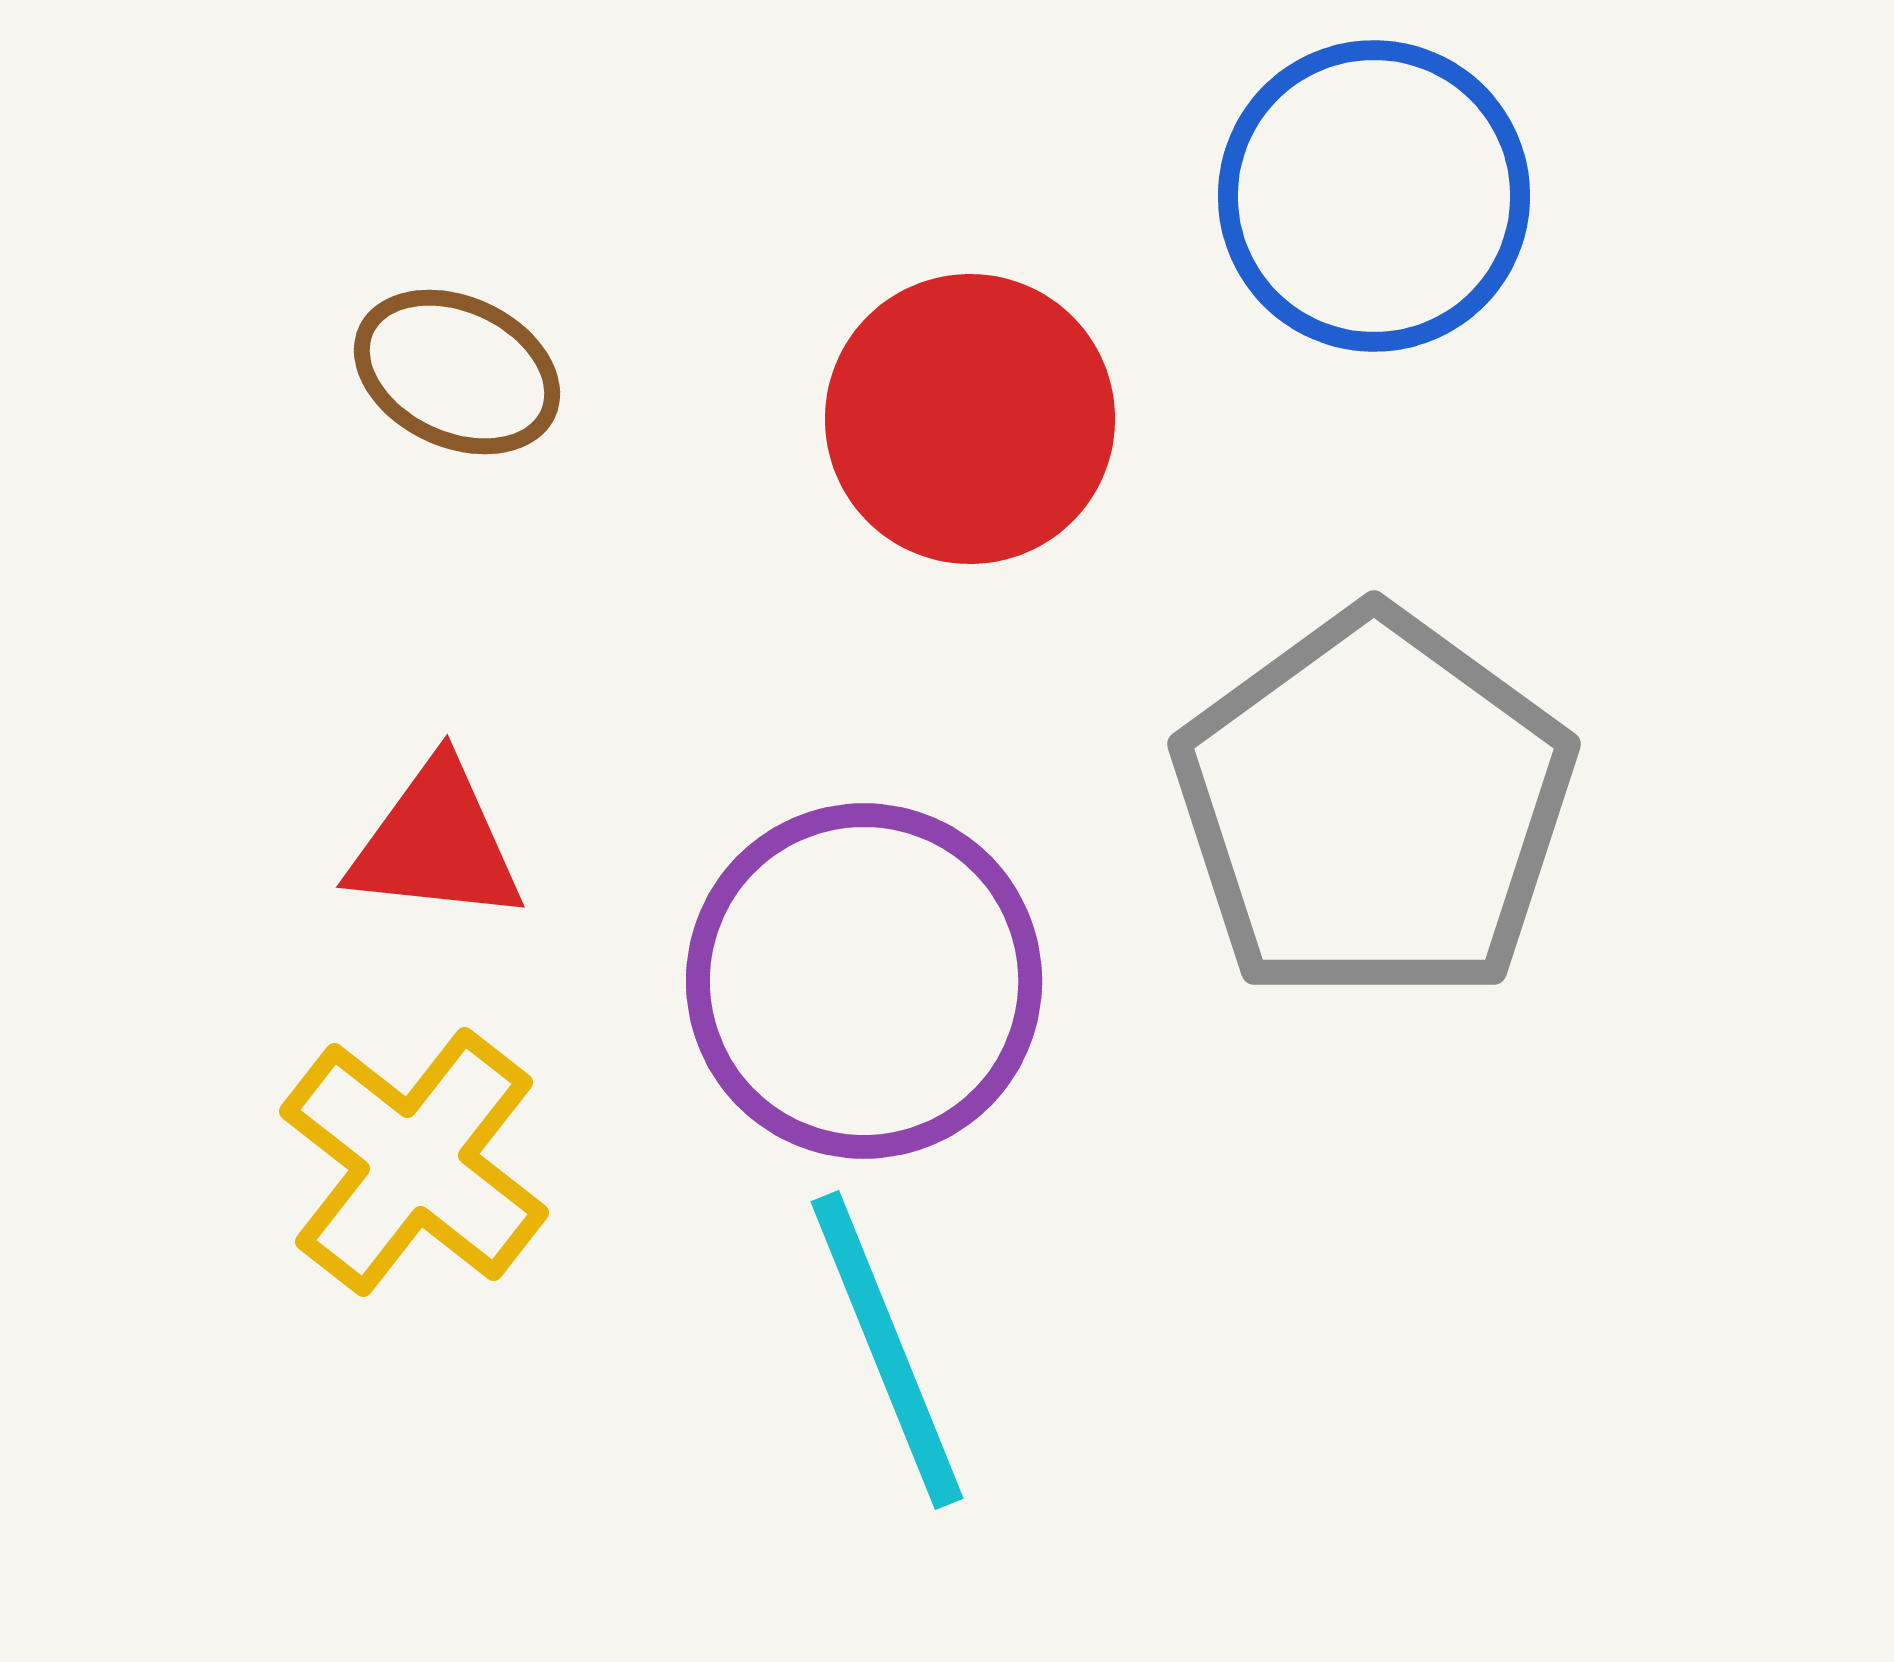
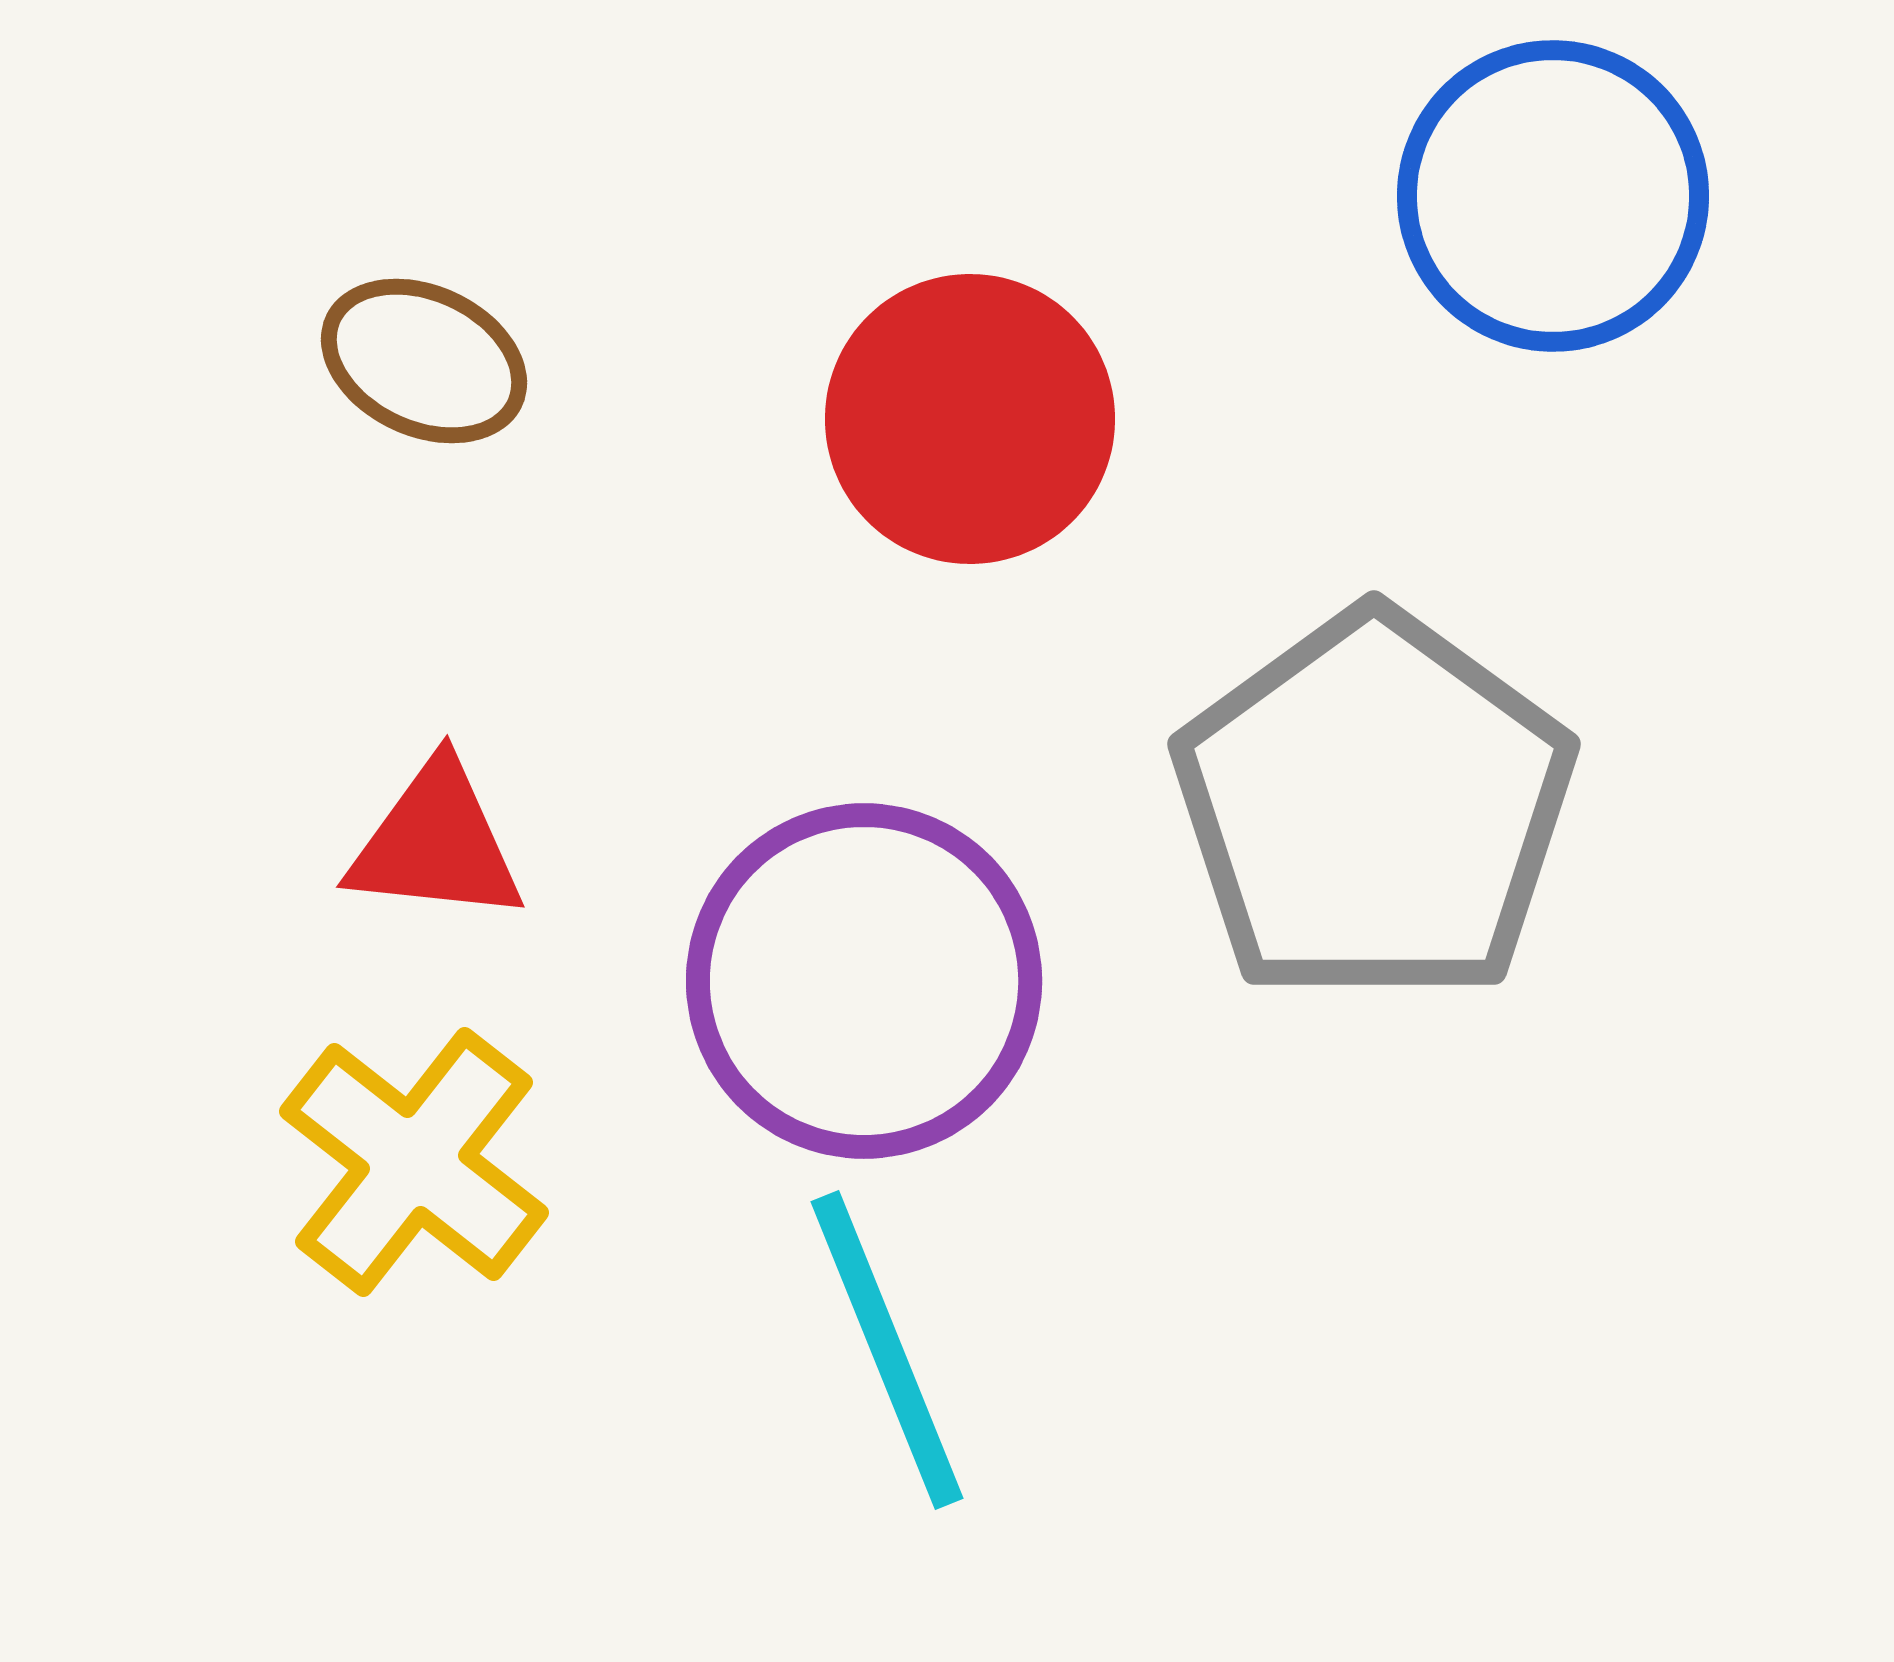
blue circle: moved 179 px right
brown ellipse: moved 33 px left, 11 px up
